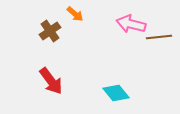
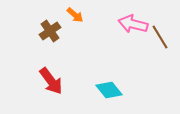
orange arrow: moved 1 px down
pink arrow: moved 2 px right
brown line: moved 1 px right; rotated 65 degrees clockwise
cyan diamond: moved 7 px left, 3 px up
